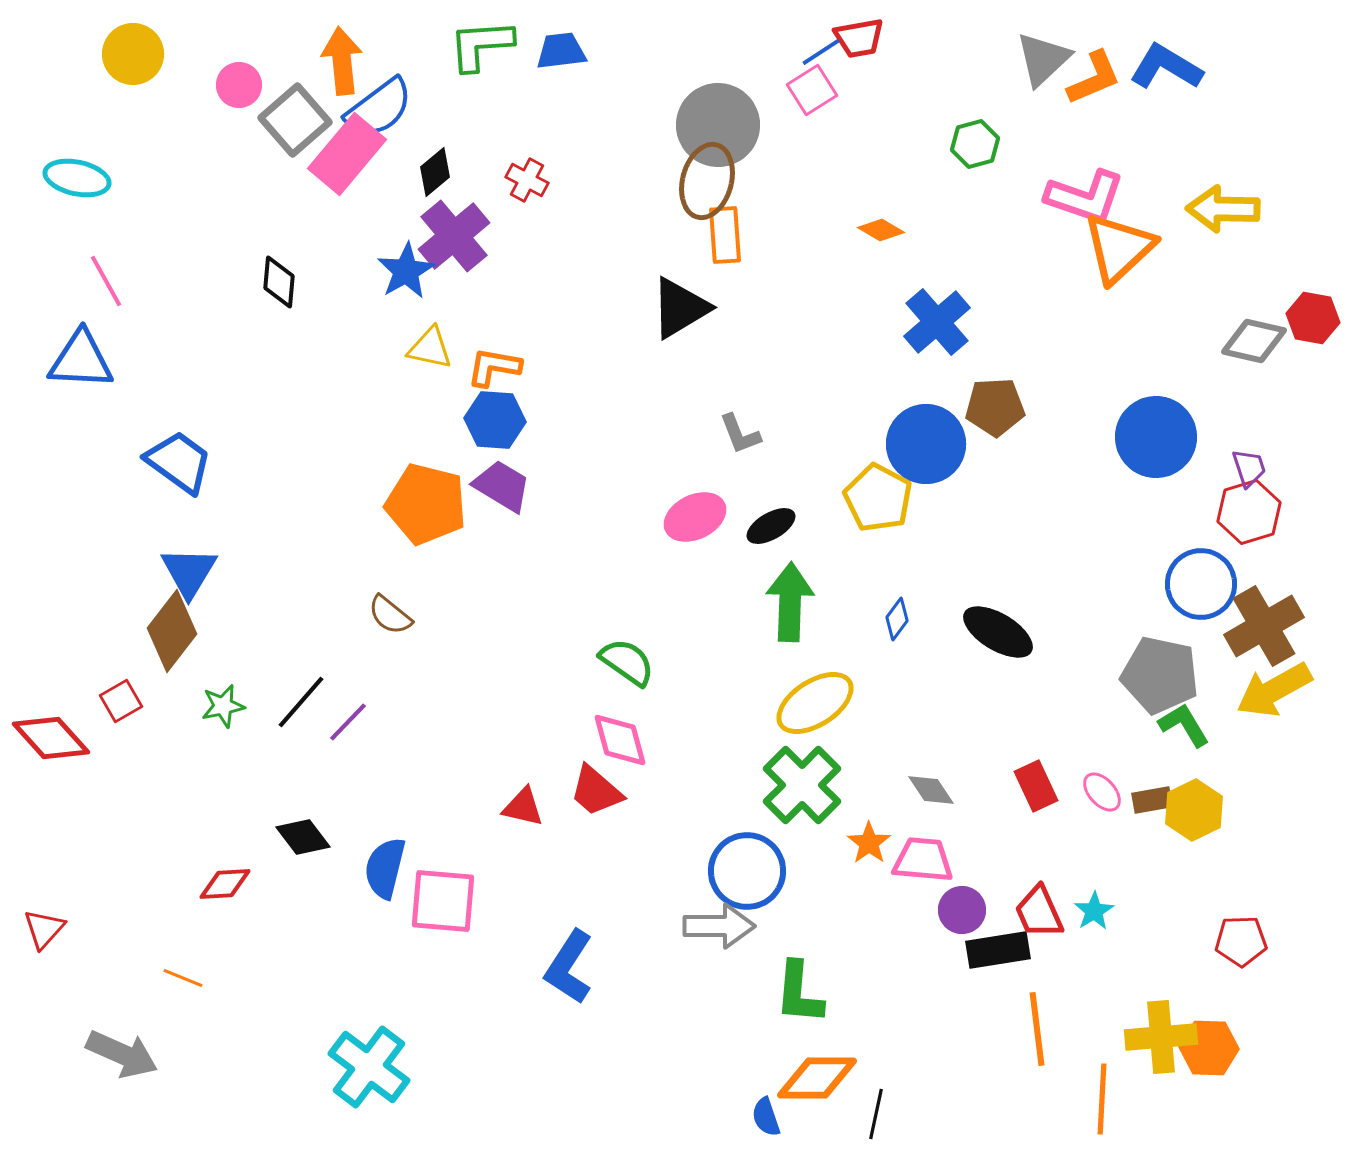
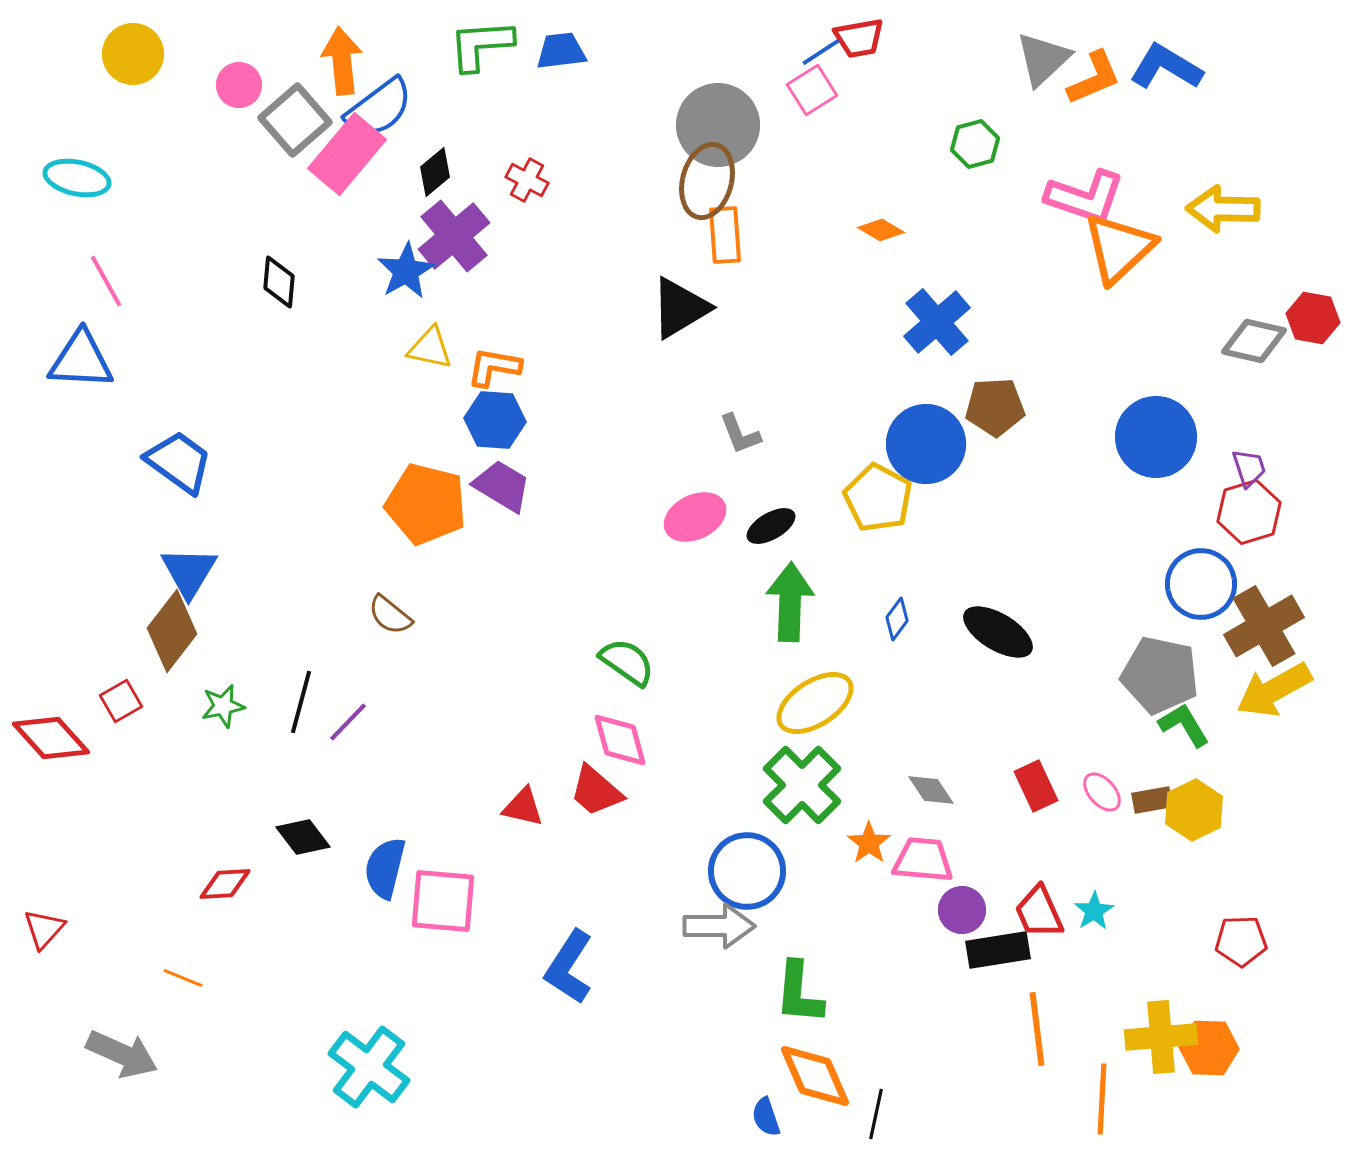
black line at (301, 702): rotated 26 degrees counterclockwise
orange diamond at (817, 1078): moved 2 px left, 2 px up; rotated 66 degrees clockwise
